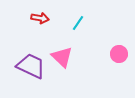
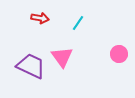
pink triangle: rotated 10 degrees clockwise
